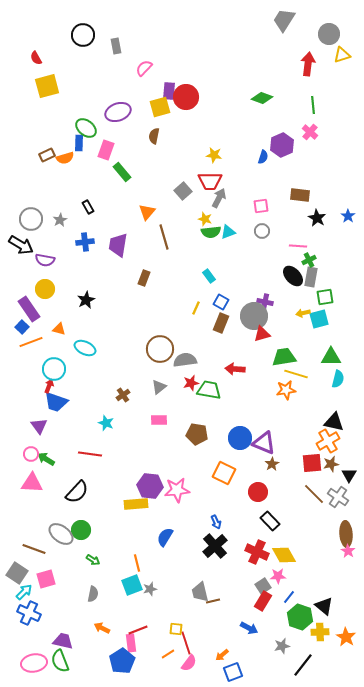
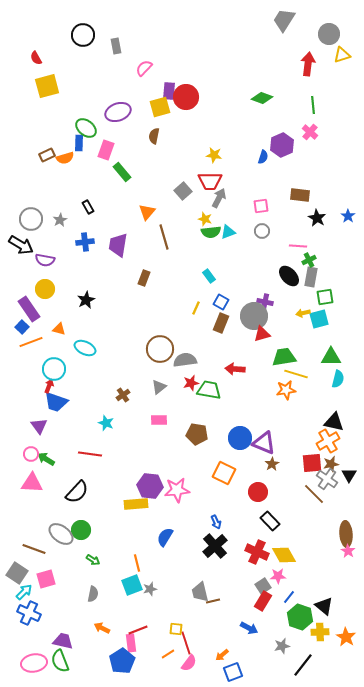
black ellipse at (293, 276): moved 4 px left
gray cross at (338, 497): moved 11 px left, 18 px up
